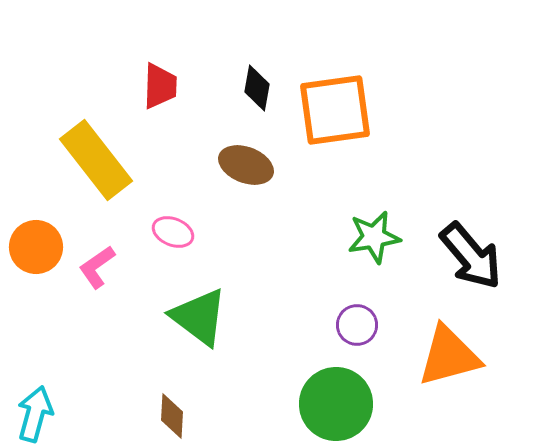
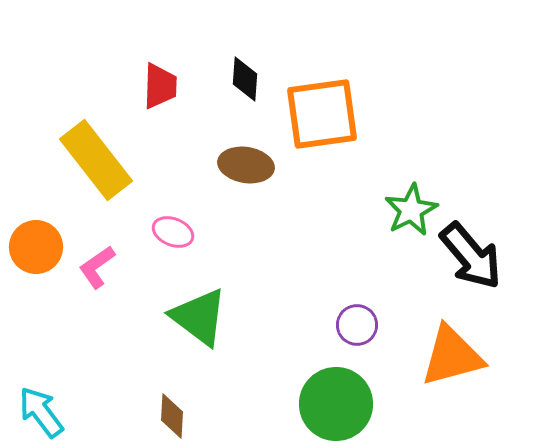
black diamond: moved 12 px left, 9 px up; rotated 6 degrees counterclockwise
orange square: moved 13 px left, 4 px down
brown ellipse: rotated 12 degrees counterclockwise
green star: moved 37 px right, 27 px up; rotated 18 degrees counterclockwise
orange triangle: moved 3 px right
cyan arrow: moved 6 px right, 2 px up; rotated 52 degrees counterclockwise
